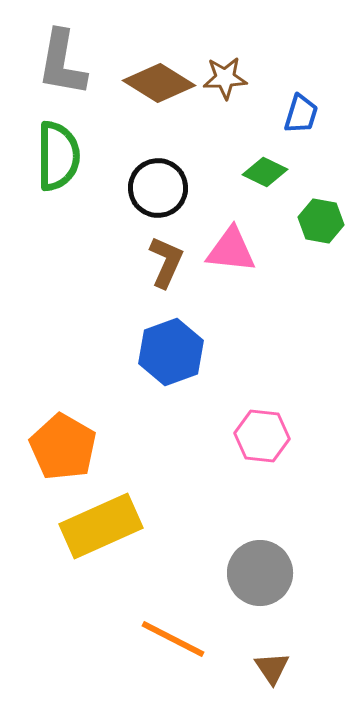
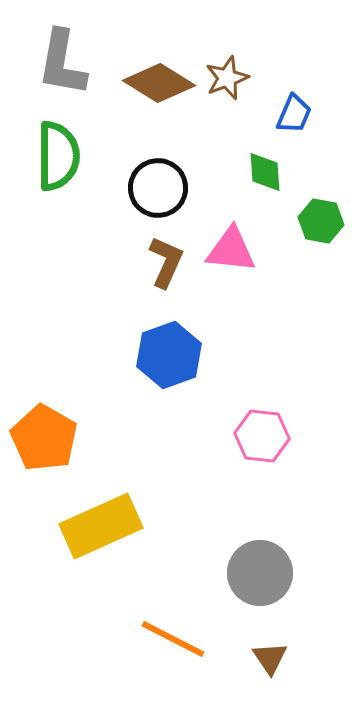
brown star: moved 2 px right; rotated 18 degrees counterclockwise
blue trapezoid: moved 7 px left; rotated 6 degrees clockwise
green diamond: rotated 60 degrees clockwise
blue hexagon: moved 2 px left, 3 px down
orange pentagon: moved 19 px left, 9 px up
brown triangle: moved 2 px left, 10 px up
